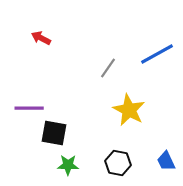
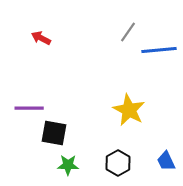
blue line: moved 2 px right, 4 px up; rotated 24 degrees clockwise
gray line: moved 20 px right, 36 px up
black hexagon: rotated 20 degrees clockwise
